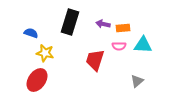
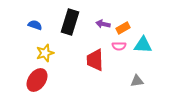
orange rectangle: rotated 24 degrees counterclockwise
blue semicircle: moved 4 px right, 8 px up
yellow star: rotated 30 degrees counterclockwise
red trapezoid: rotated 20 degrees counterclockwise
gray triangle: rotated 32 degrees clockwise
